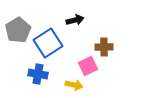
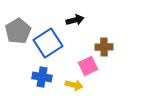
gray pentagon: moved 1 px down
blue cross: moved 4 px right, 3 px down
